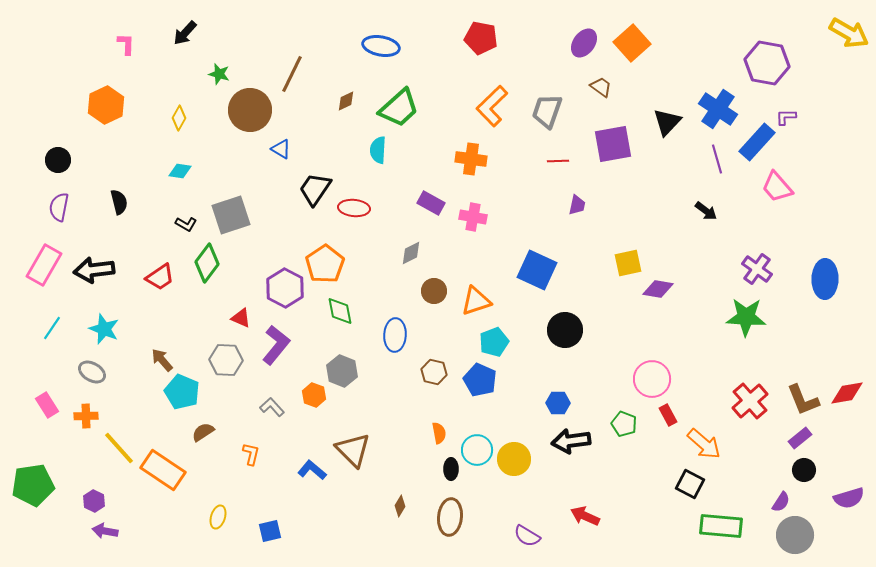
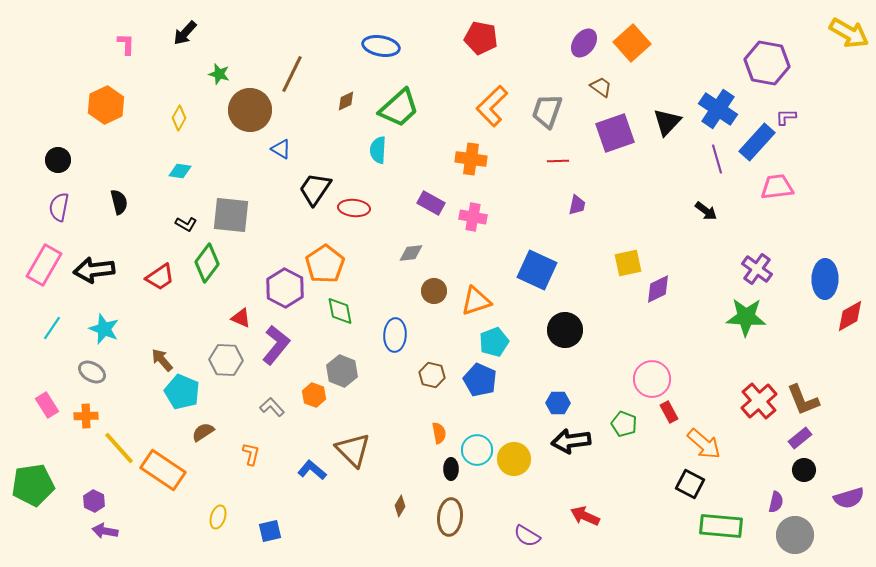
purple square at (613, 144): moved 2 px right, 11 px up; rotated 9 degrees counterclockwise
pink trapezoid at (777, 187): rotated 124 degrees clockwise
gray square at (231, 215): rotated 24 degrees clockwise
gray diamond at (411, 253): rotated 20 degrees clockwise
purple diamond at (658, 289): rotated 36 degrees counterclockwise
brown hexagon at (434, 372): moved 2 px left, 3 px down
red diamond at (847, 393): moved 3 px right, 77 px up; rotated 20 degrees counterclockwise
red cross at (750, 401): moved 9 px right
red rectangle at (668, 415): moved 1 px right, 3 px up
purple semicircle at (781, 502): moved 5 px left; rotated 20 degrees counterclockwise
